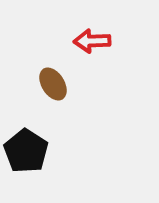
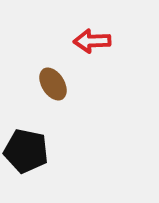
black pentagon: rotated 21 degrees counterclockwise
